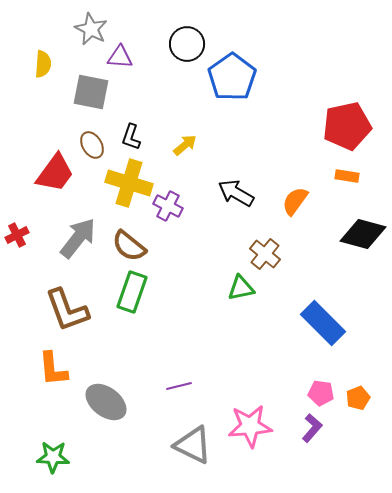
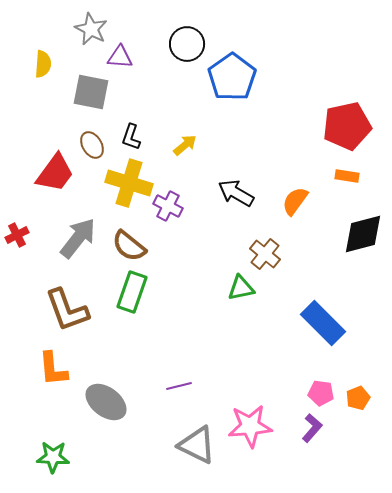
black diamond: rotated 30 degrees counterclockwise
gray triangle: moved 4 px right
